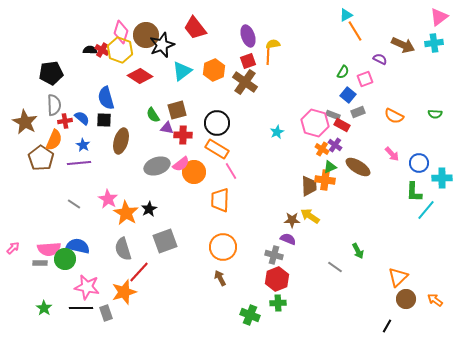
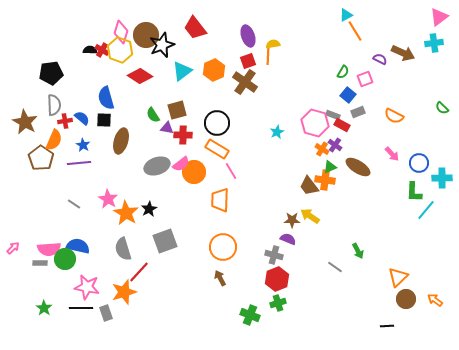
brown arrow at (403, 45): moved 8 px down
green semicircle at (435, 114): moved 7 px right, 6 px up; rotated 40 degrees clockwise
brown trapezoid at (309, 186): rotated 145 degrees clockwise
green cross at (278, 303): rotated 14 degrees counterclockwise
black line at (387, 326): rotated 56 degrees clockwise
